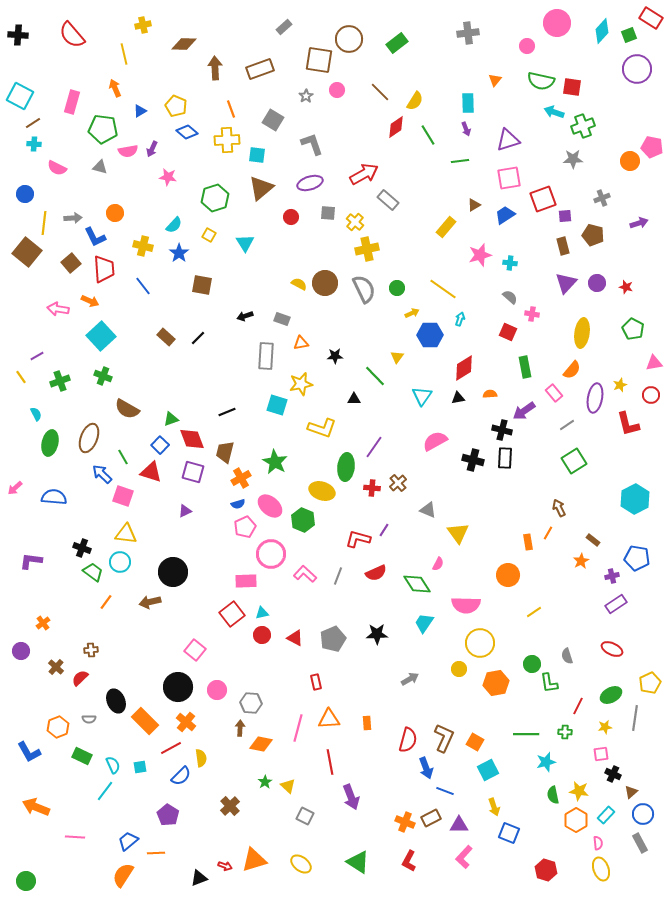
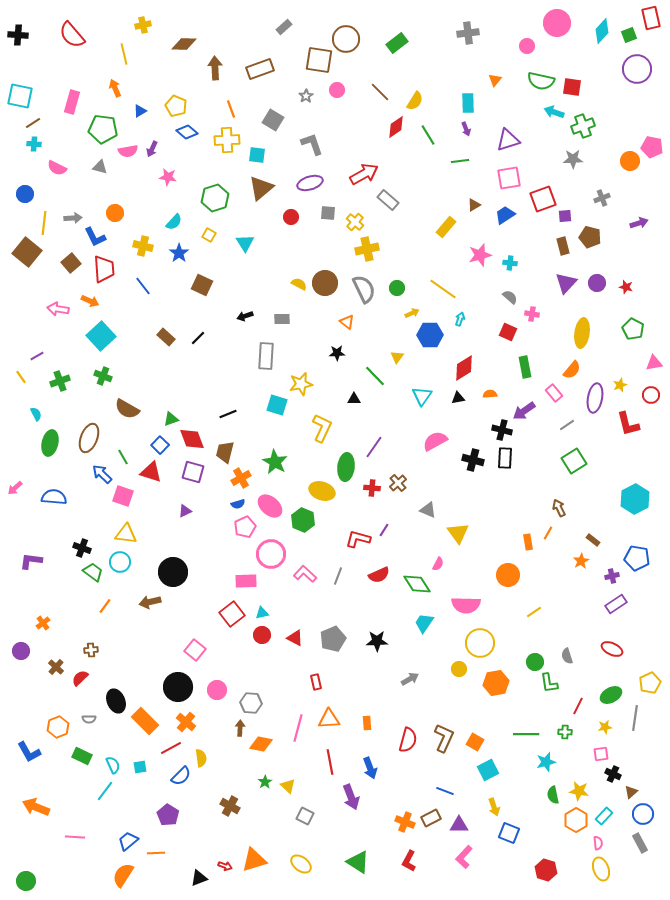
red rectangle at (651, 18): rotated 45 degrees clockwise
brown circle at (349, 39): moved 3 px left
cyan square at (20, 96): rotated 16 degrees counterclockwise
cyan semicircle at (174, 225): moved 3 px up
brown pentagon at (593, 235): moved 3 px left, 2 px down
brown square at (202, 285): rotated 15 degrees clockwise
gray rectangle at (282, 319): rotated 21 degrees counterclockwise
orange triangle at (301, 343): moved 46 px right, 21 px up; rotated 49 degrees clockwise
black star at (335, 356): moved 2 px right, 3 px up
black line at (227, 412): moved 1 px right, 2 px down
yellow L-shape at (322, 428): rotated 84 degrees counterclockwise
red semicircle at (376, 573): moved 3 px right, 2 px down
orange line at (106, 602): moved 1 px left, 4 px down
black star at (377, 634): moved 7 px down
green circle at (532, 664): moved 3 px right, 2 px up
blue arrow at (426, 768): moved 56 px left
brown cross at (230, 806): rotated 18 degrees counterclockwise
cyan rectangle at (606, 815): moved 2 px left, 1 px down
